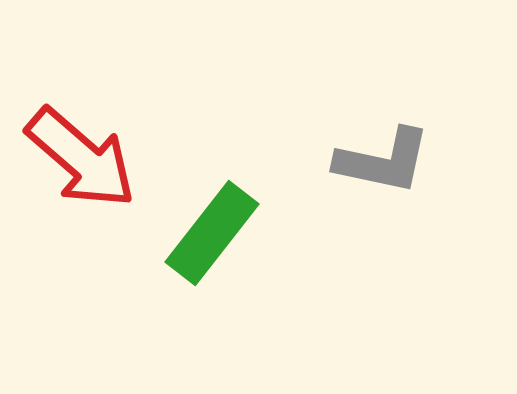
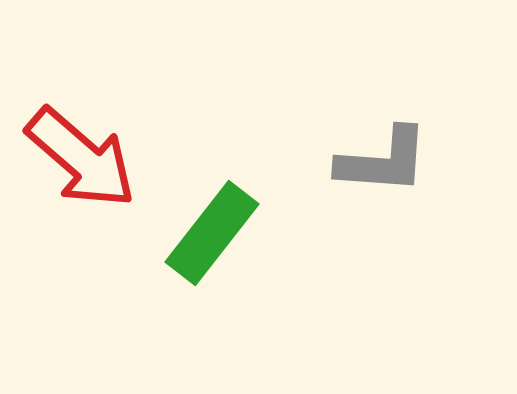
gray L-shape: rotated 8 degrees counterclockwise
